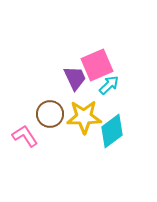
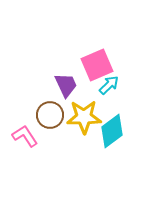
purple trapezoid: moved 9 px left, 7 px down
brown circle: moved 1 px down
